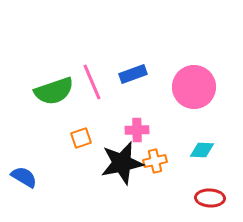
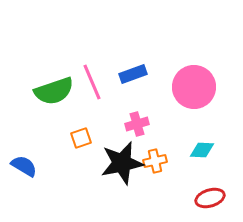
pink cross: moved 6 px up; rotated 15 degrees counterclockwise
blue semicircle: moved 11 px up
red ellipse: rotated 20 degrees counterclockwise
